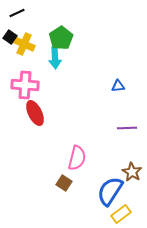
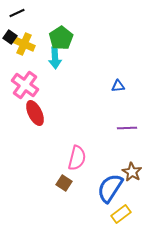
pink cross: rotated 32 degrees clockwise
blue semicircle: moved 3 px up
